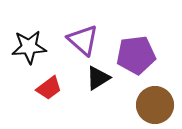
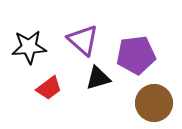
black triangle: rotated 16 degrees clockwise
brown circle: moved 1 px left, 2 px up
